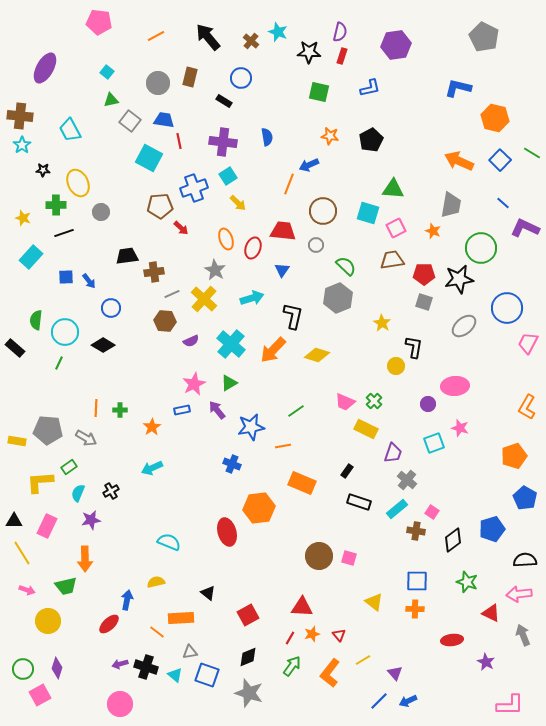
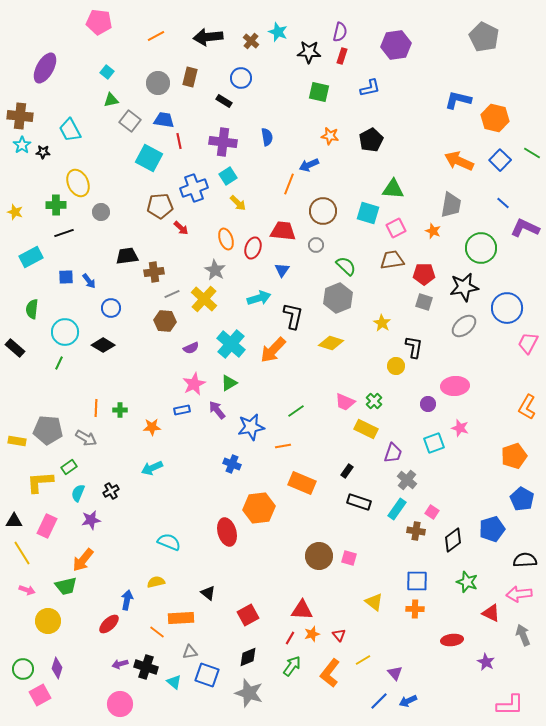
black arrow at (208, 37): rotated 56 degrees counterclockwise
blue L-shape at (458, 88): moved 12 px down
black star at (43, 170): moved 18 px up
yellow star at (23, 218): moved 8 px left, 6 px up
cyan rectangle at (31, 257): rotated 20 degrees clockwise
black star at (459, 279): moved 5 px right, 8 px down
cyan arrow at (252, 298): moved 7 px right
green semicircle at (36, 320): moved 4 px left, 11 px up
purple semicircle at (191, 341): moved 7 px down
yellow diamond at (317, 355): moved 14 px right, 12 px up
orange star at (152, 427): rotated 30 degrees clockwise
blue pentagon at (525, 498): moved 3 px left, 1 px down
cyan rectangle at (397, 509): rotated 15 degrees counterclockwise
orange arrow at (85, 559): moved 2 px left, 1 px down; rotated 40 degrees clockwise
red triangle at (302, 607): moved 3 px down
cyan triangle at (175, 675): moved 1 px left, 7 px down
